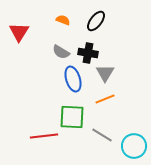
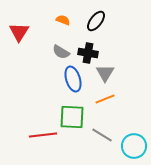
red line: moved 1 px left, 1 px up
